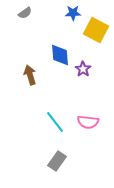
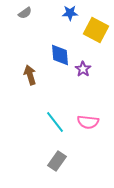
blue star: moved 3 px left
